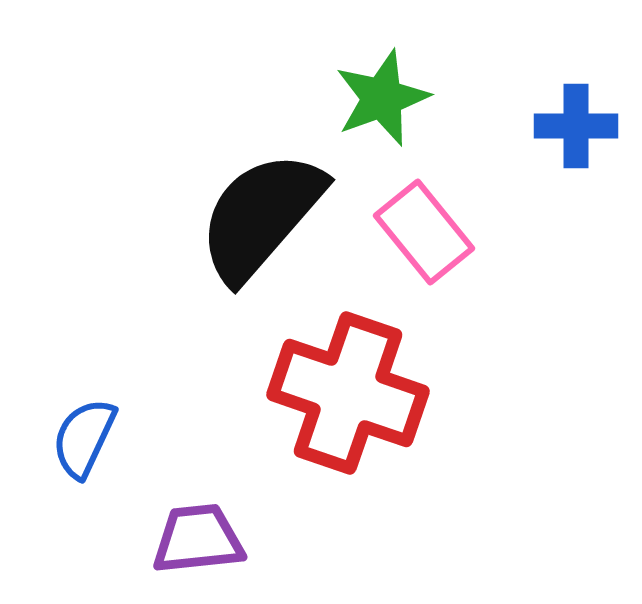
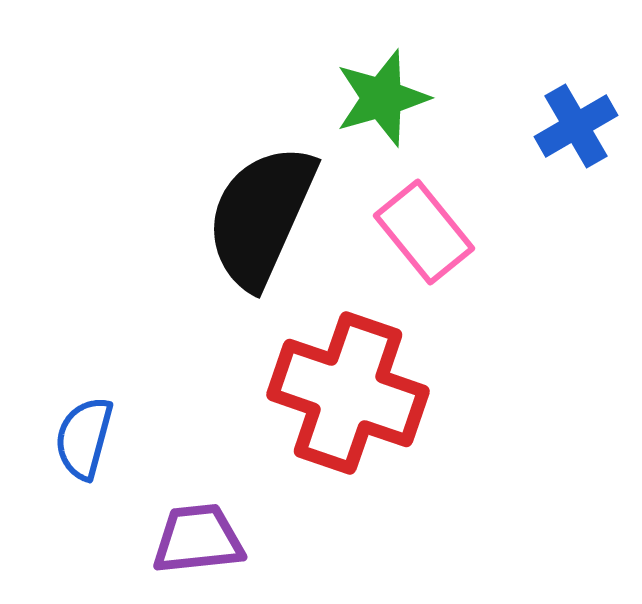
green star: rotated 4 degrees clockwise
blue cross: rotated 30 degrees counterclockwise
black semicircle: rotated 17 degrees counterclockwise
blue semicircle: rotated 10 degrees counterclockwise
